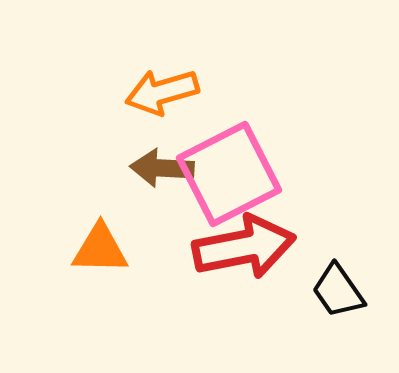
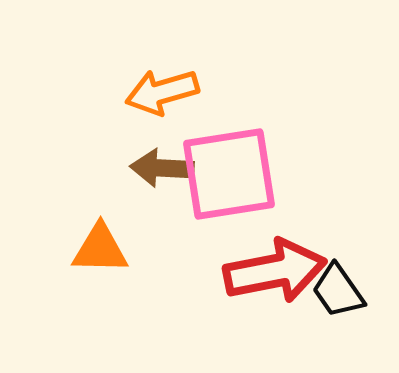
pink square: rotated 18 degrees clockwise
red arrow: moved 31 px right, 24 px down
